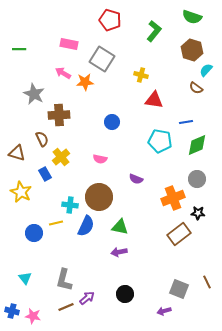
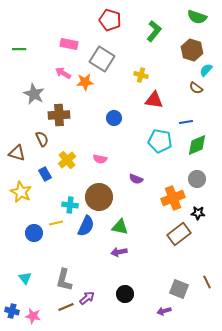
green semicircle at (192, 17): moved 5 px right
blue circle at (112, 122): moved 2 px right, 4 px up
yellow cross at (61, 157): moved 6 px right, 3 px down
